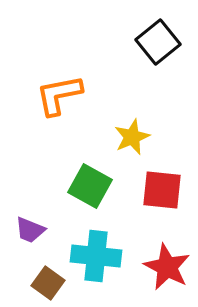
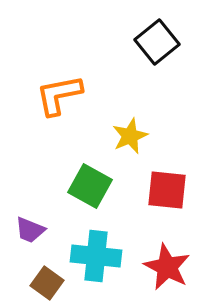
black square: moved 1 px left
yellow star: moved 2 px left, 1 px up
red square: moved 5 px right
brown square: moved 1 px left
